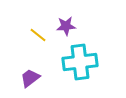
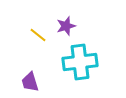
purple star: rotated 12 degrees counterclockwise
purple trapezoid: moved 4 px down; rotated 70 degrees counterclockwise
